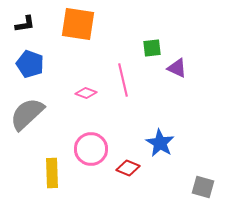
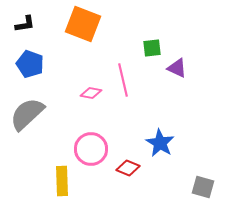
orange square: moved 5 px right; rotated 12 degrees clockwise
pink diamond: moved 5 px right; rotated 10 degrees counterclockwise
yellow rectangle: moved 10 px right, 8 px down
